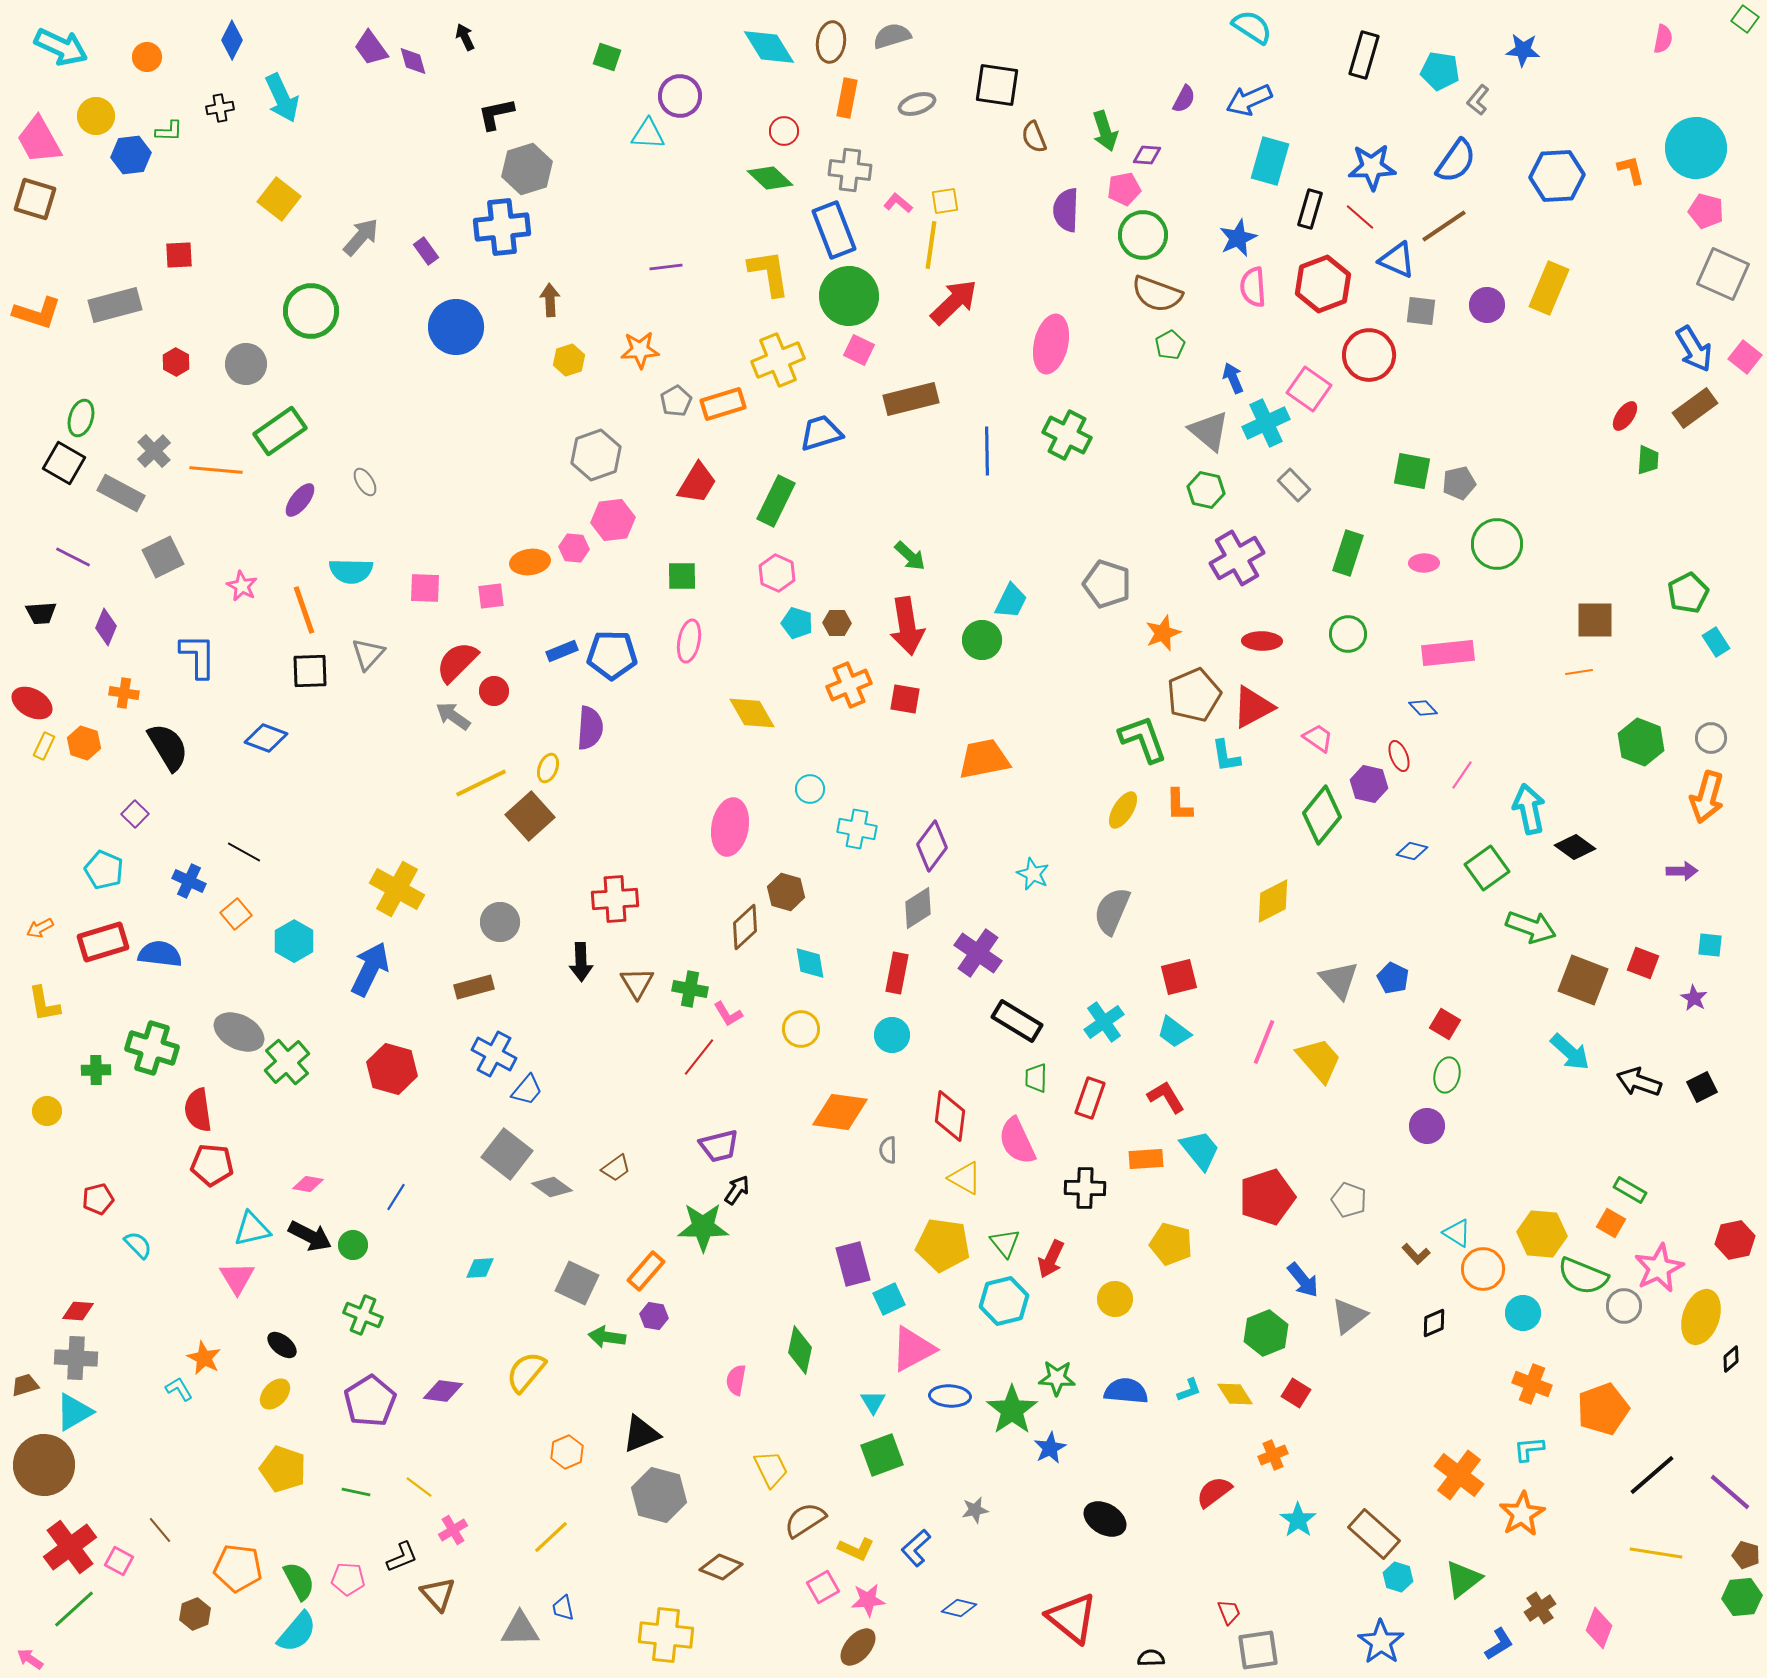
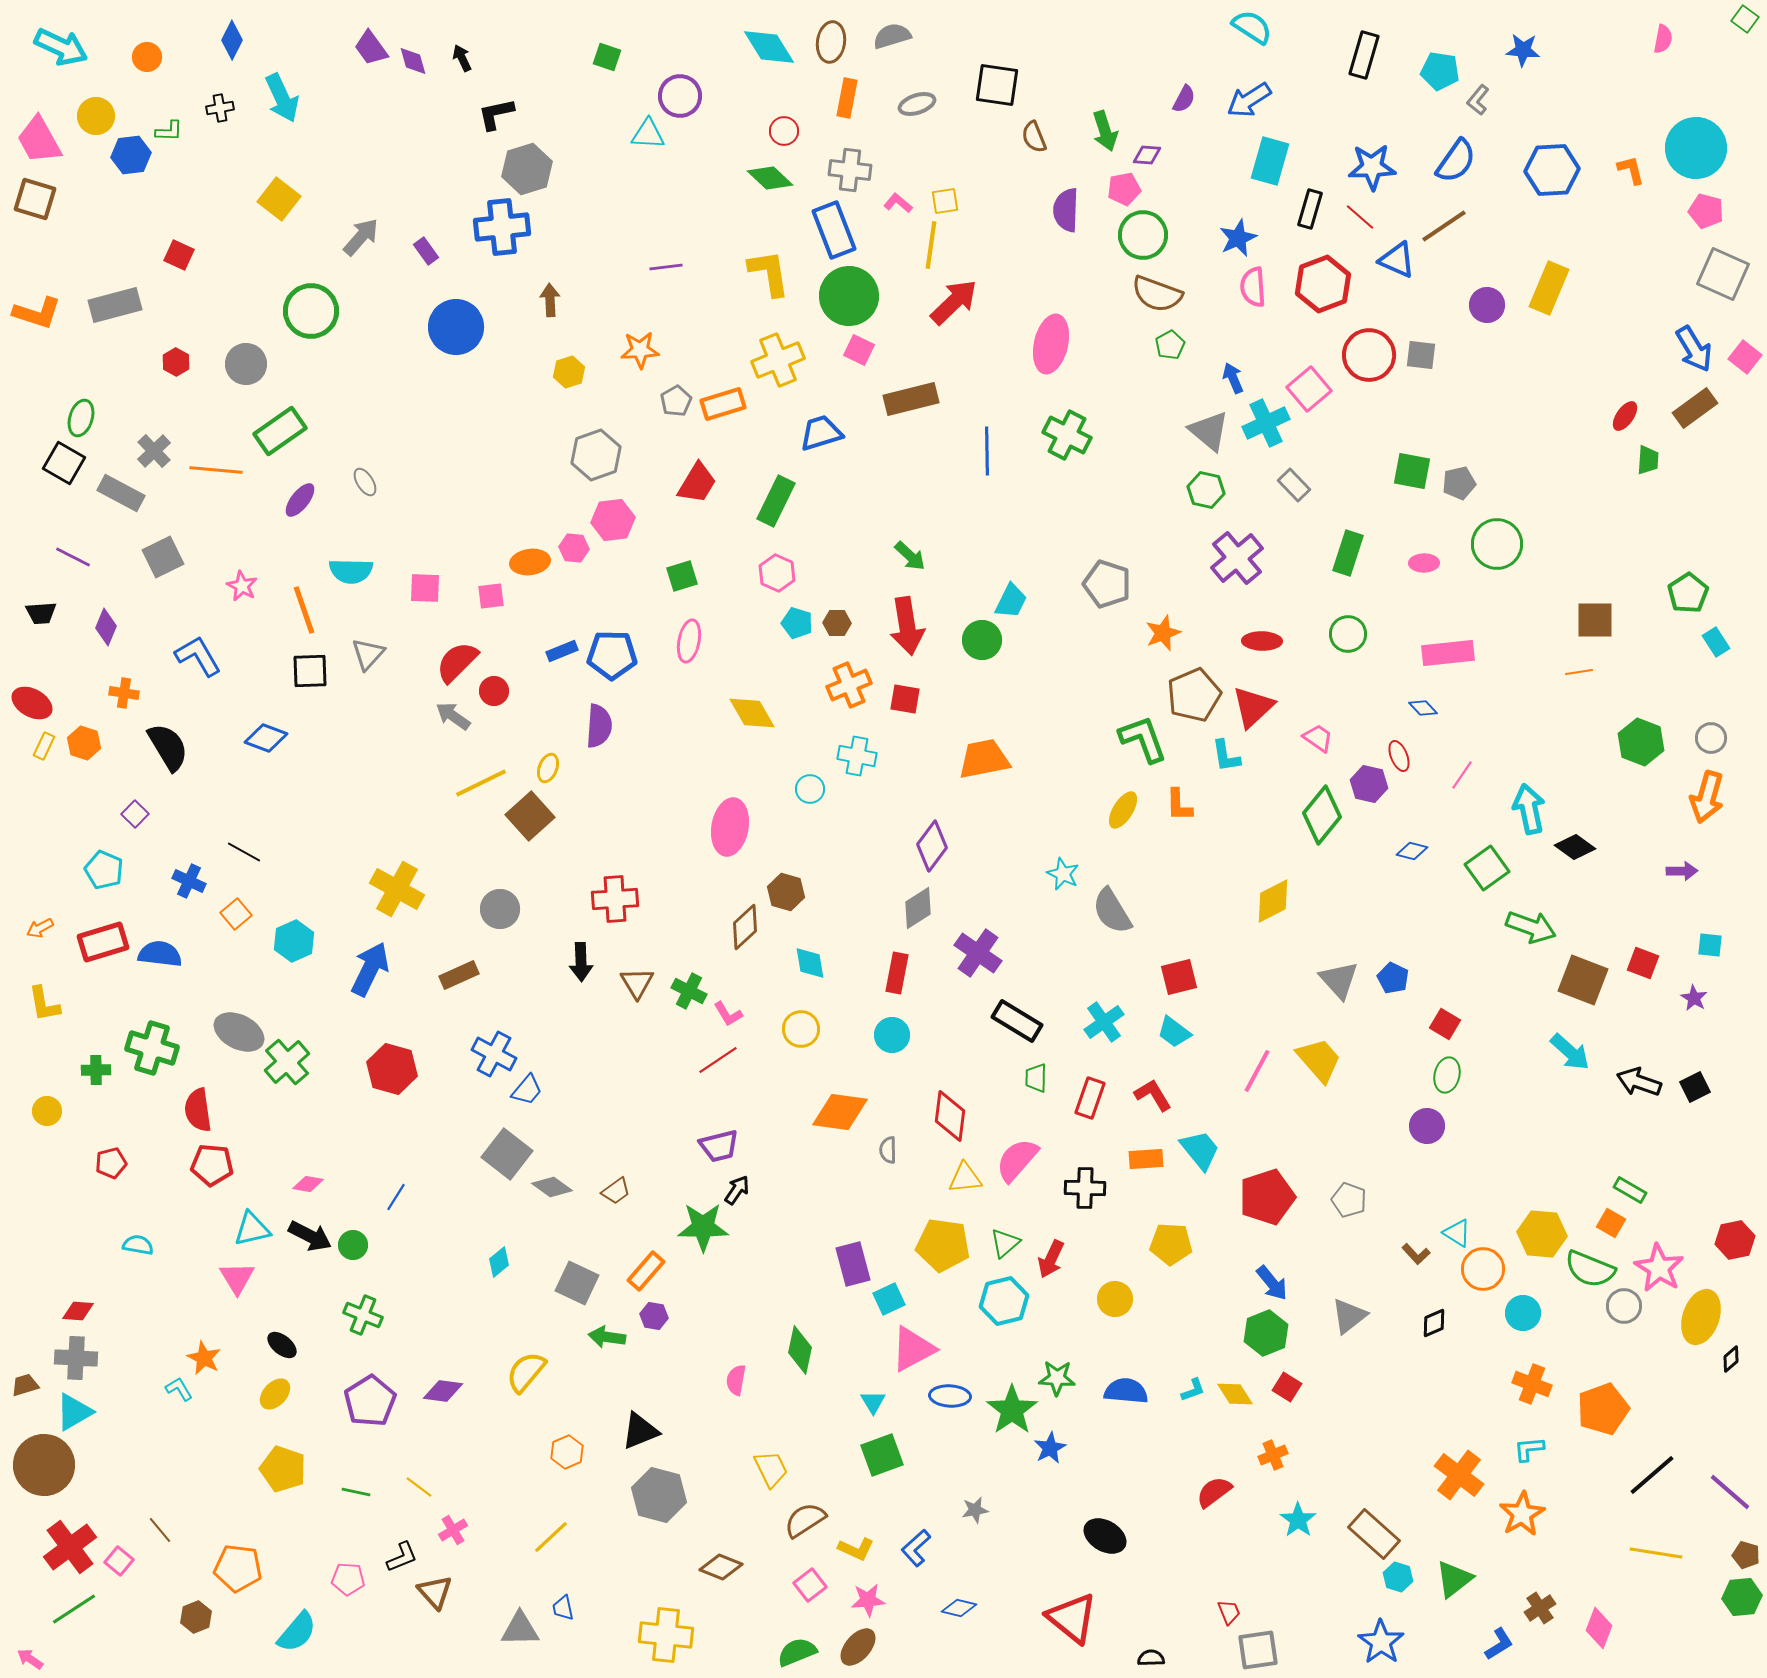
black arrow at (465, 37): moved 3 px left, 21 px down
blue arrow at (1249, 100): rotated 9 degrees counterclockwise
blue hexagon at (1557, 176): moved 5 px left, 6 px up
red square at (179, 255): rotated 28 degrees clockwise
gray square at (1421, 311): moved 44 px down
yellow hexagon at (569, 360): moved 12 px down
pink square at (1309, 389): rotated 15 degrees clockwise
purple cross at (1237, 558): rotated 10 degrees counterclockwise
green square at (682, 576): rotated 16 degrees counterclockwise
green pentagon at (1688, 593): rotated 6 degrees counterclockwise
blue L-shape at (198, 656): rotated 30 degrees counterclockwise
red triangle at (1253, 707): rotated 15 degrees counterclockwise
purple semicircle at (590, 728): moved 9 px right, 2 px up
cyan cross at (857, 829): moved 73 px up
cyan star at (1033, 874): moved 30 px right
gray semicircle at (1112, 911): rotated 54 degrees counterclockwise
gray circle at (500, 922): moved 13 px up
cyan hexagon at (294, 941): rotated 6 degrees clockwise
brown rectangle at (474, 987): moved 15 px left, 12 px up; rotated 9 degrees counterclockwise
green cross at (690, 989): moved 1 px left, 2 px down; rotated 16 degrees clockwise
pink line at (1264, 1042): moved 7 px left, 29 px down; rotated 6 degrees clockwise
red line at (699, 1057): moved 19 px right, 3 px down; rotated 18 degrees clockwise
black square at (1702, 1087): moved 7 px left
red L-shape at (1166, 1097): moved 13 px left, 2 px up
pink semicircle at (1017, 1141): moved 19 px down; rotated 66 degrees clockwise
brown trapezoid at (616, 1168): moved 23 px down
yellow triangle at (965, 1178): rotated 36 degrees counterclockwise
red pentagon at (98, 1199): moved 13 px right, 36 px up
green triangle at (1005, 1243): rotated 28 degrees clockwise
yellow pentagon at (1171, 1244): rotated 12 degrees counterclockwise
cyan semicircle at (138, 1245): rotated 36 degrees counterclockwise
cyan diamond at (480, 1268): moved 19 px right, 6 px up; rotated 36 degrees counterclockwise
pink star at (1659, 1268): rotated 15 degrees counterclockwise
green semicircle at (1583, 1276): moved 7 px right, 7 px up
blue arrow at (1303, 1280): moved 31 px left, 3 px down
cyan L-shape at (1189, 1390): moved 4 px right
red square at (1296, 1393): moved 9 px left, 6 px up
black triangle at (641, 1434): moved 1 px left, 3 px up
black ellipse at (1105, 1519): moved 17 px down
pink square at (119, 1561): rotated 12 degrees clockwise
green triangle at (1463, 1579): moved 9 px left
green semicircle at (299, 1581): moved 498 px right, 71 px down; rotated 84 degrees counterclockwise
pink square at (823, 1587): moved 13 px left, 2 px up; rotated 8 degrees counterclockwise
brown triangle at (438, 1594): moved 3 px left, 2 px up
green line at (74, 1609): rotated 9 degrees clockwise
brown hexagon at (195, 1614): moved 1 px right, 3 px down
